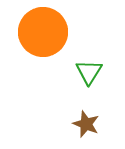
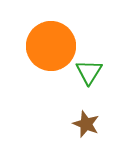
orange circle: moved 8 px right, 14 px down
